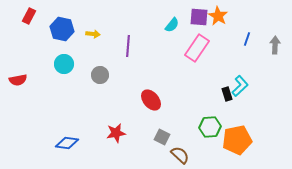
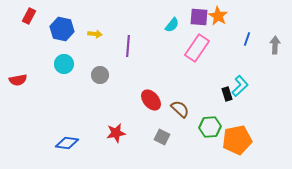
yellow arrow: moved 2 px right
brown semicircle: moved 46 px up
